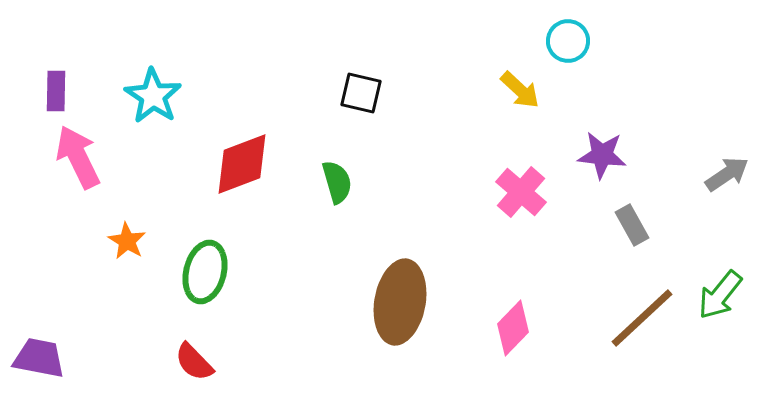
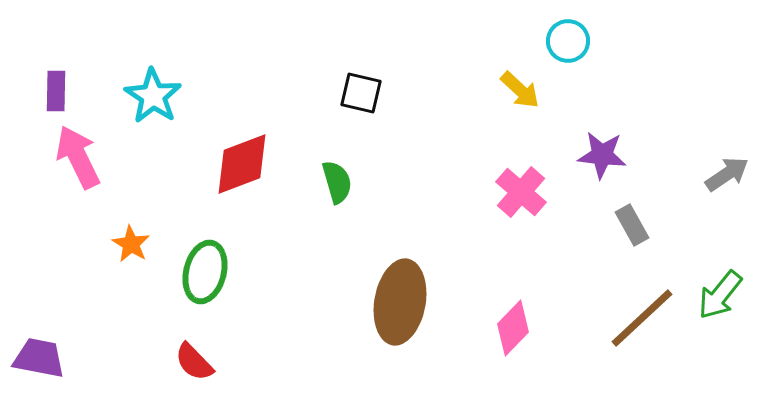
orange star: moved 4 px right, 3 px down
